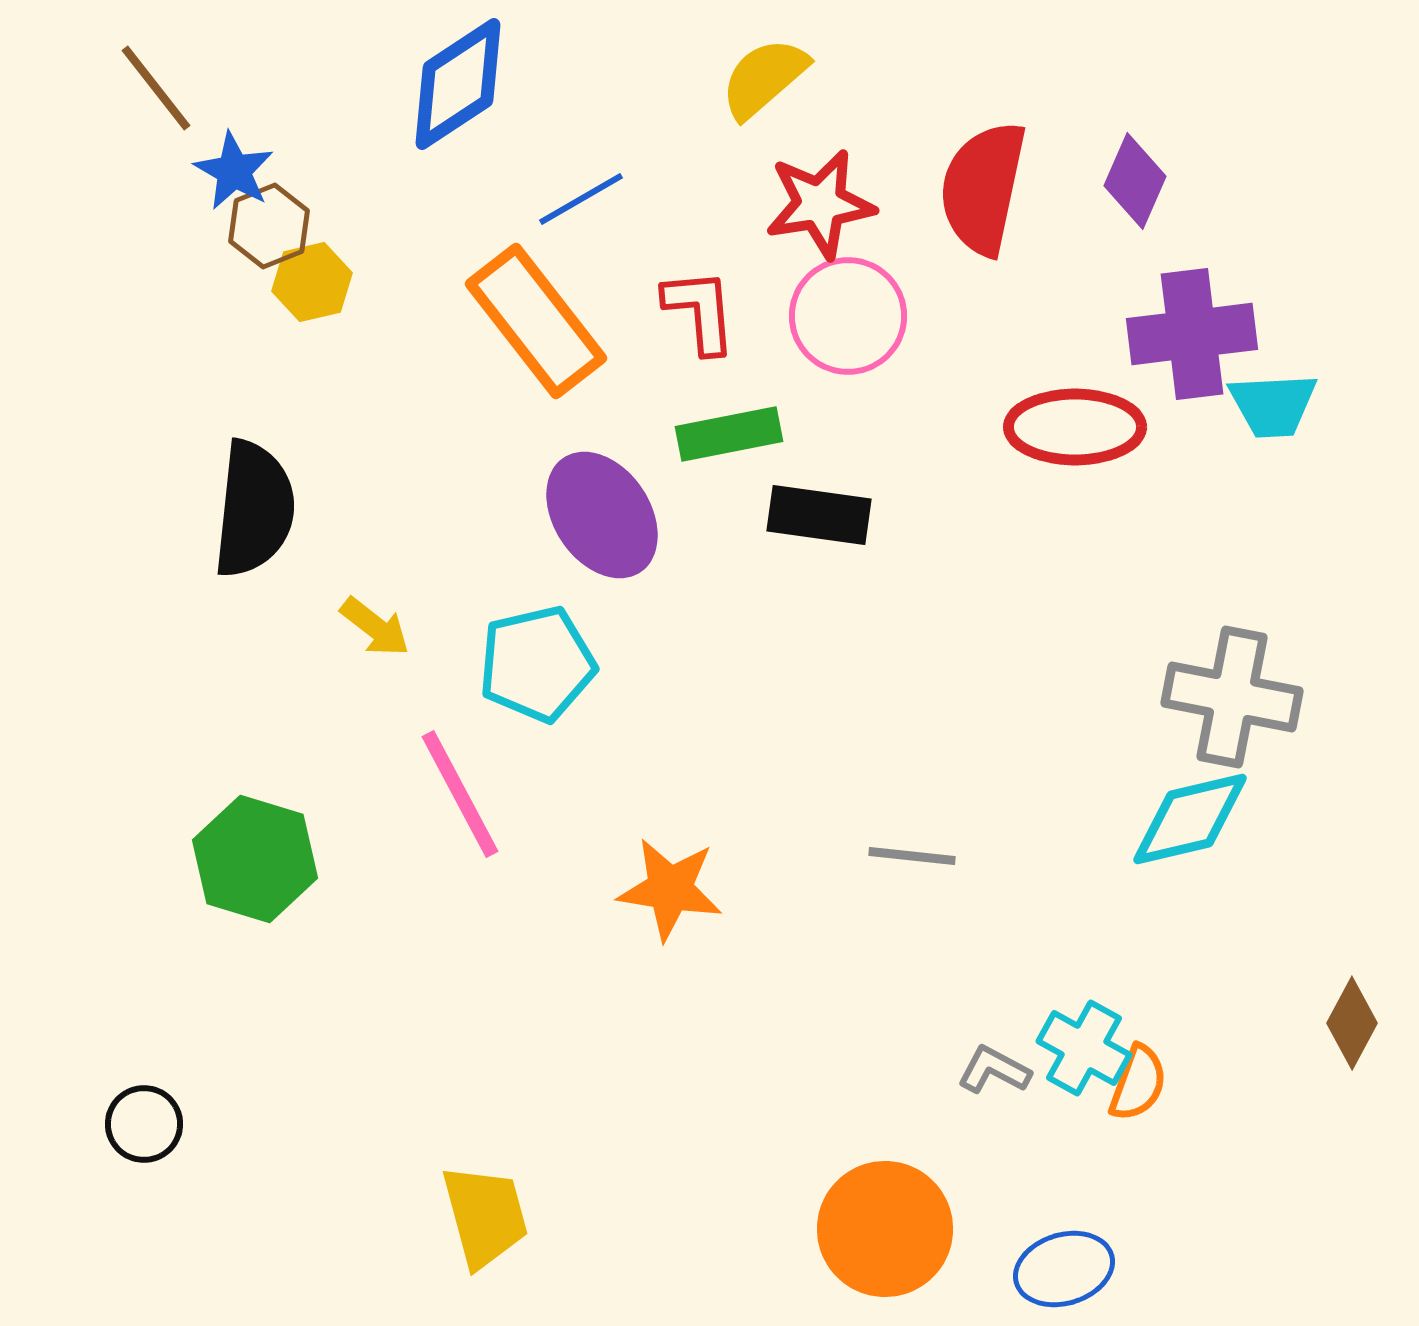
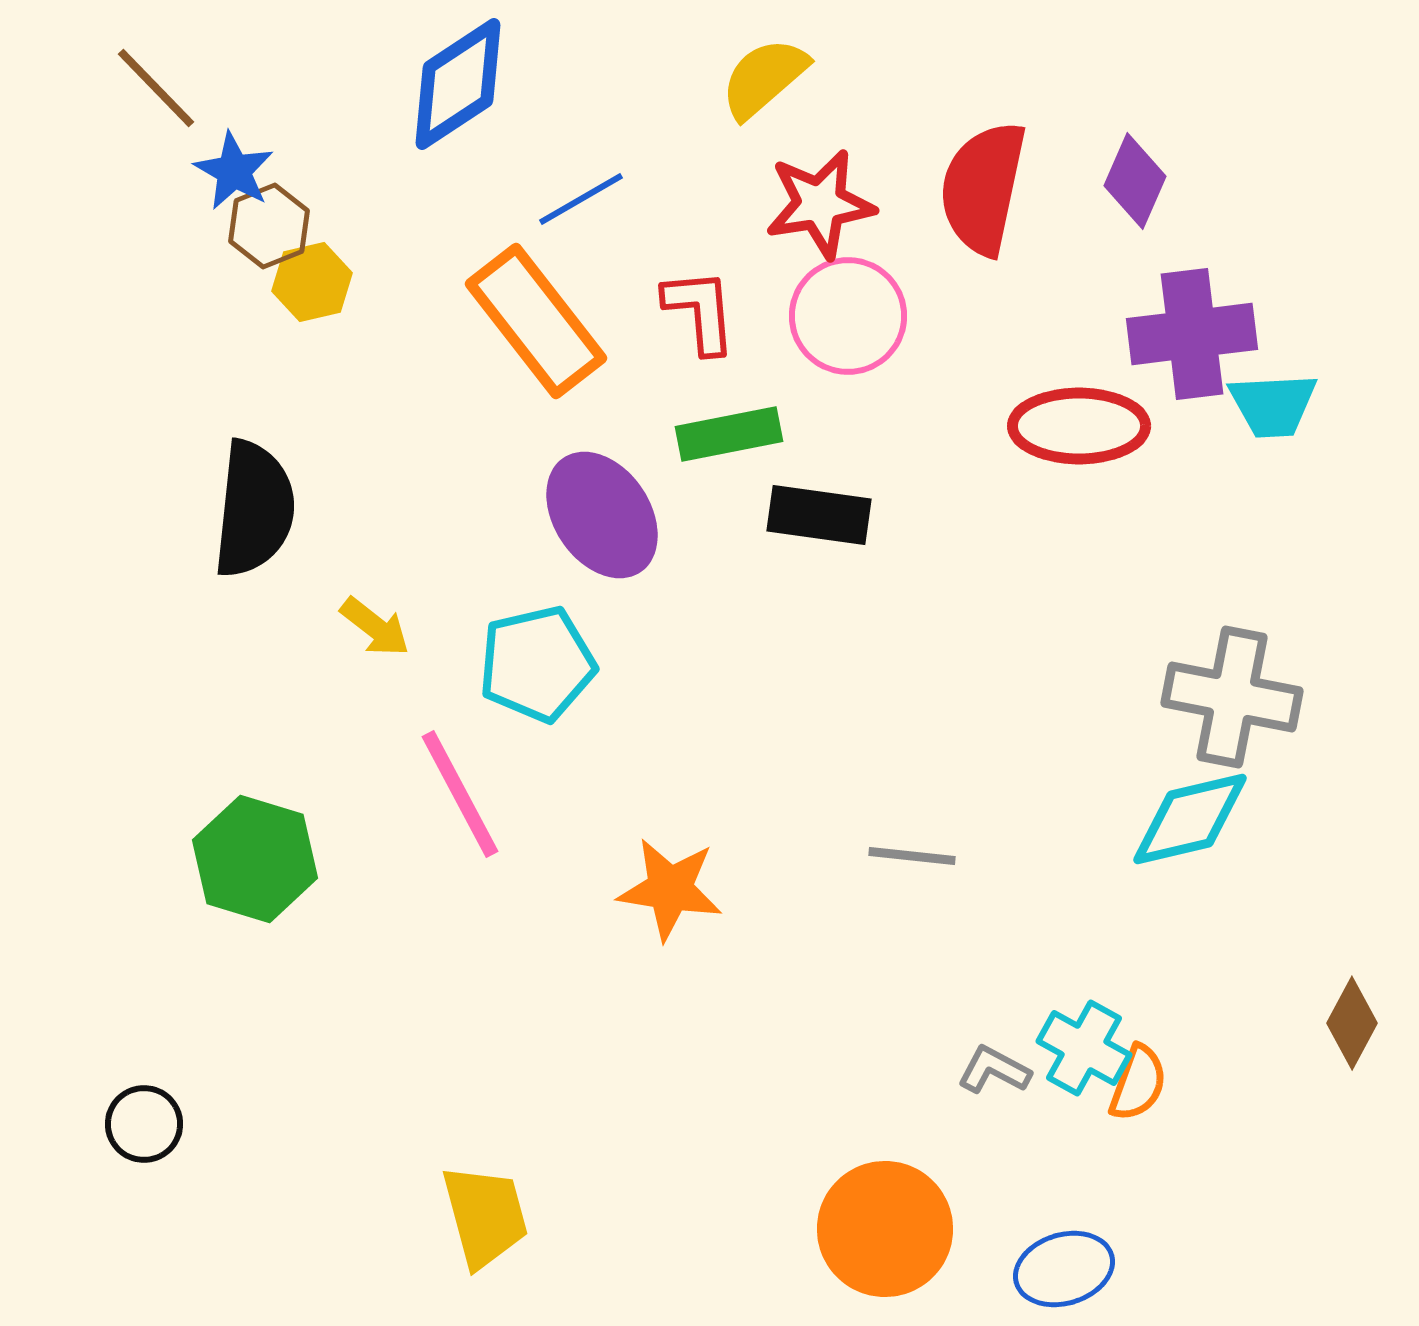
brown line: rotated 6 degrees counterclockwise
red ellipse: moved 4 px right, 1 px up
